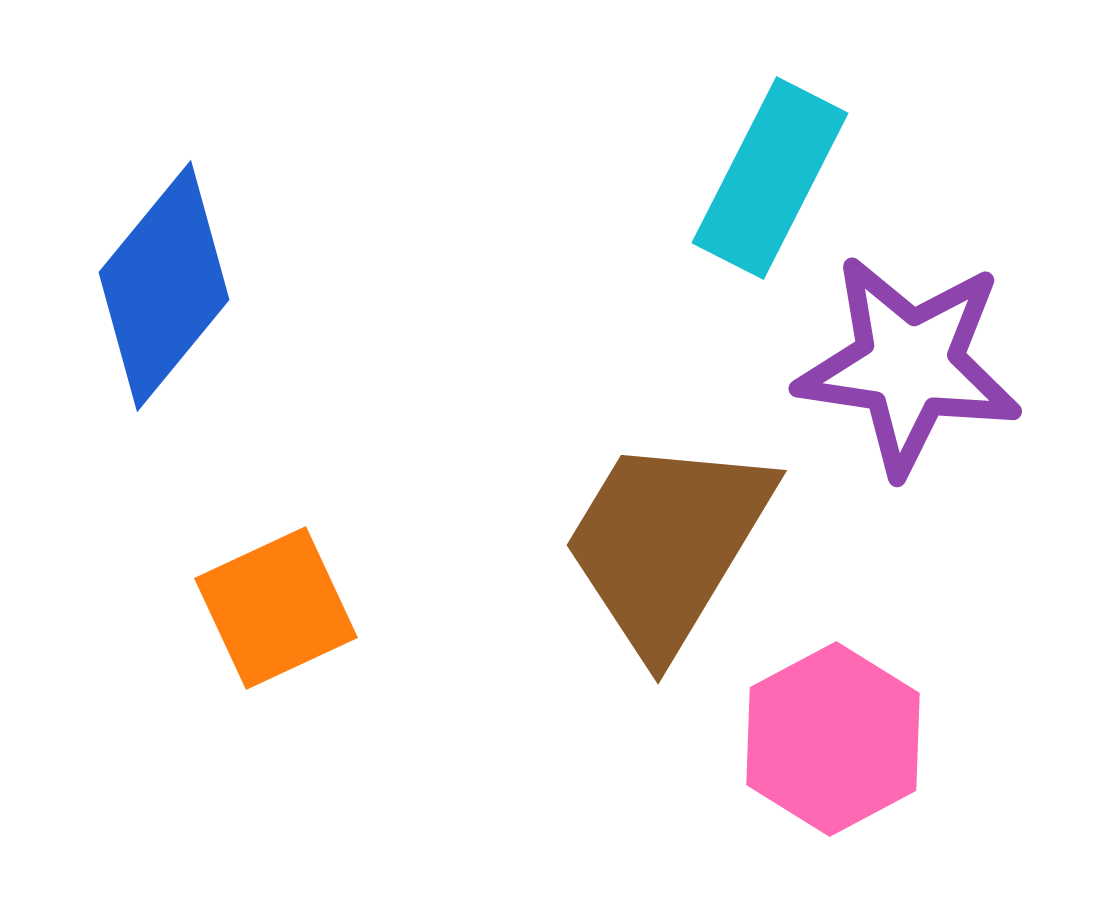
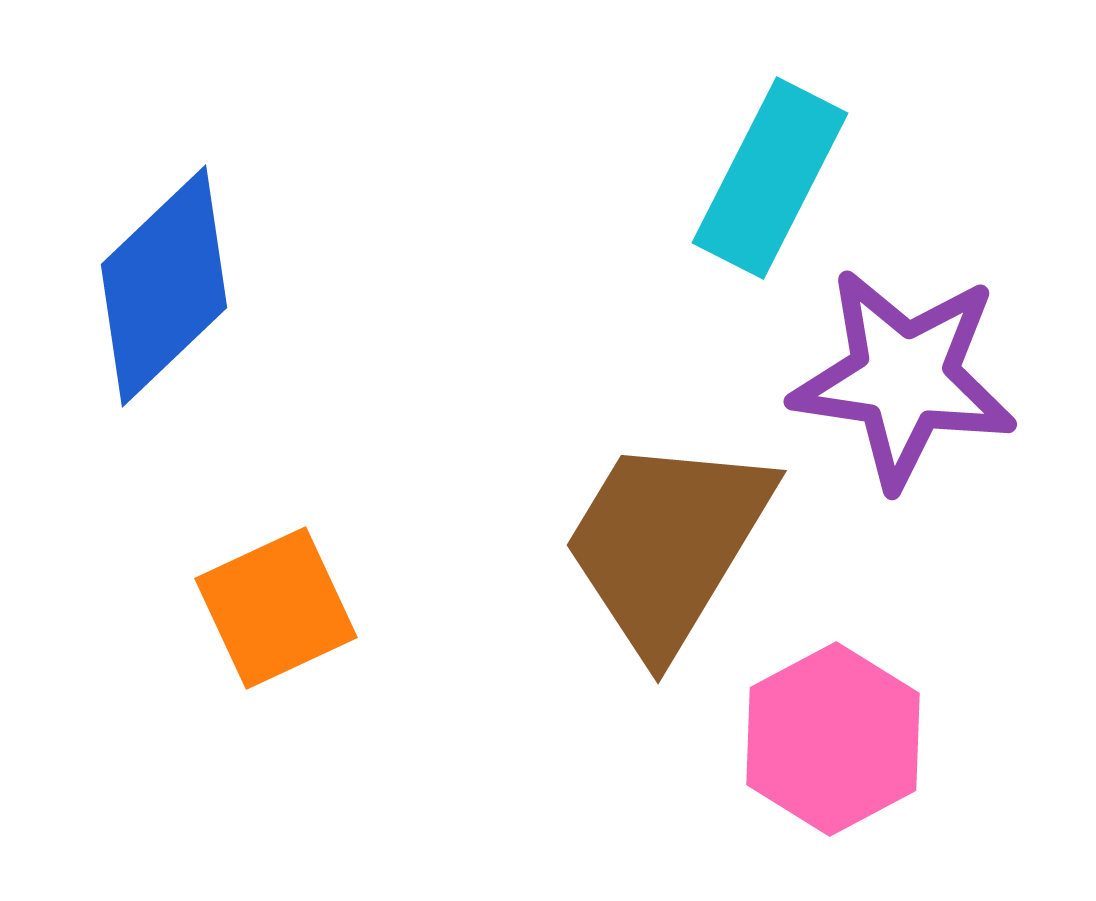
blue diamond: rotated 7 degrees clockwise
purple star: moved 5 px left, 13 px down
